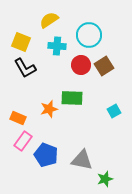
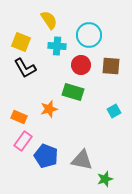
yellow semicircle: rotated 90 degrees clockwise
brown square: moved 7 px right; rotated 36 degrees clockwise
green rectangle: moved 1 px right, 6 px up; rotated 15 degrees clockwise
orange rectangle: moved 1 px right, 1 px up
blue pentagon: moved 1 px down
